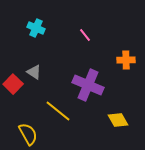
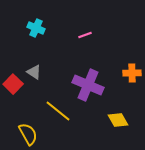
pink line: rotated 72 degrees counterclockwise
orange cross: moved 6 px right, 13 px down
